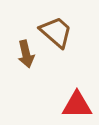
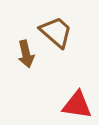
red triangle: rotated 8 degrees clockwise
